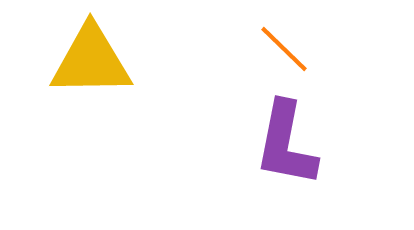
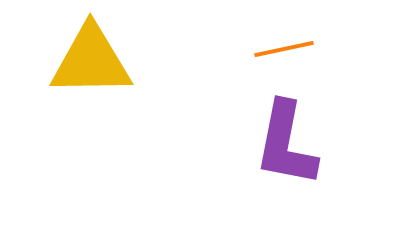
orange line: rotated 56 degrees counterclockwise
